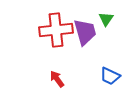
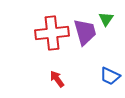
red cross: moved 4 px left, 3 px down
